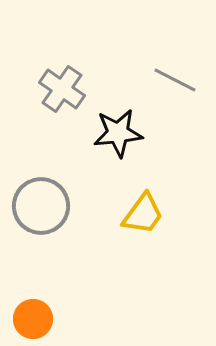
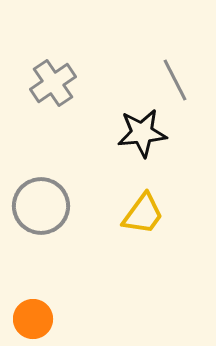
gray line: rotated 36 degrees clockwise
gray cross: moved 9 px left, 6 px up; rotated 21 degrees clockwise
black star: moved 24 px right
